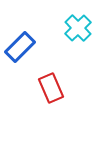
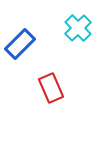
blue rectangle: moved 3 px up
